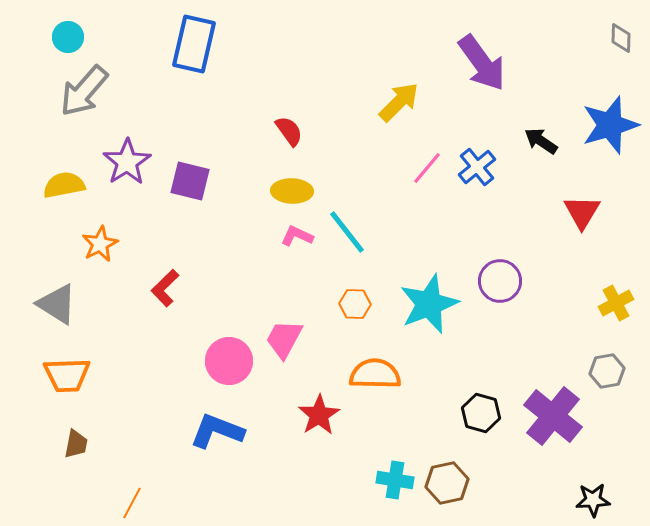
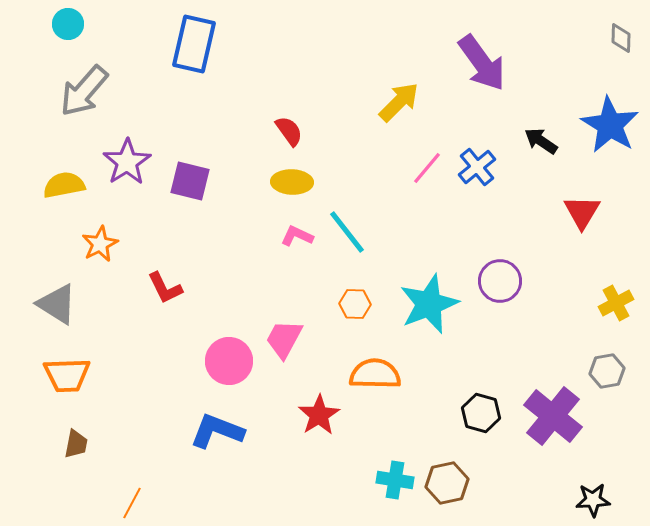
cyan circle: moved 13 px up
blue star: rotated 24 degrees counterclockwise
yellow ellipse: moved 9 px up
red L-shape: rotated 72 degrees counterclockwise
